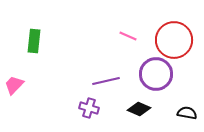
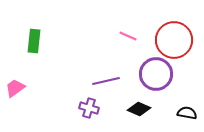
pink trapezoid: moved 1 px right, 3 px down; rotated 10 degrees clockwise
